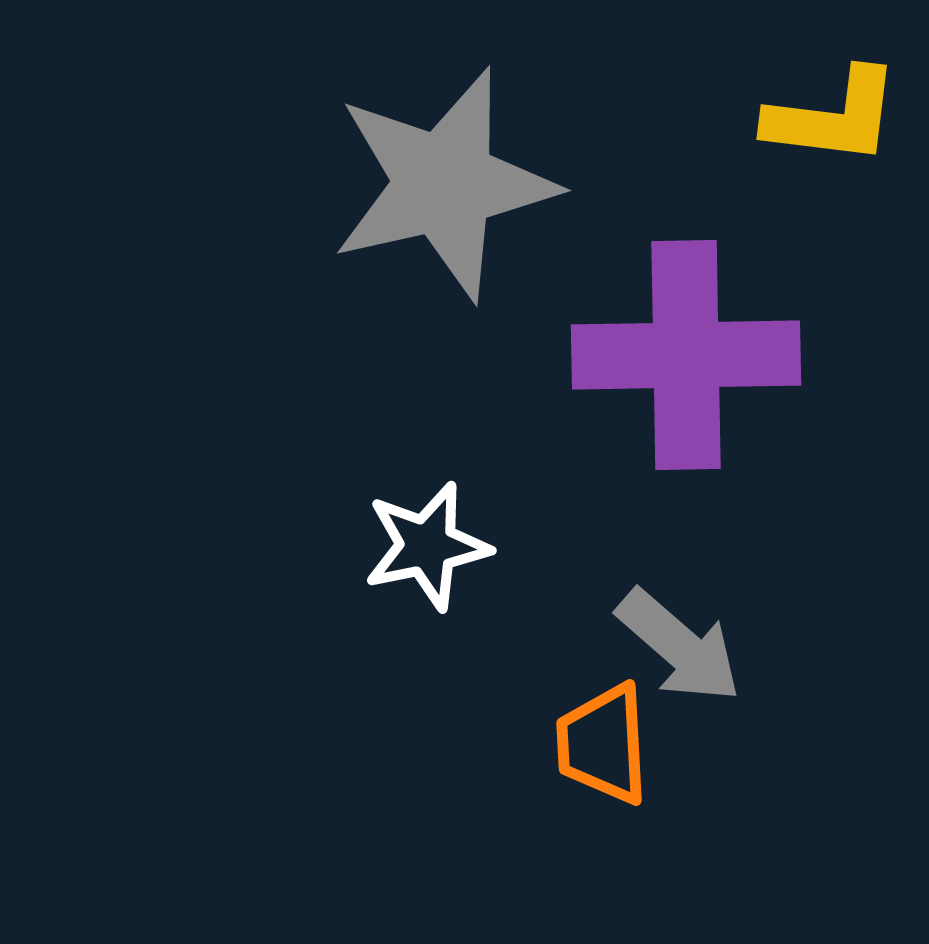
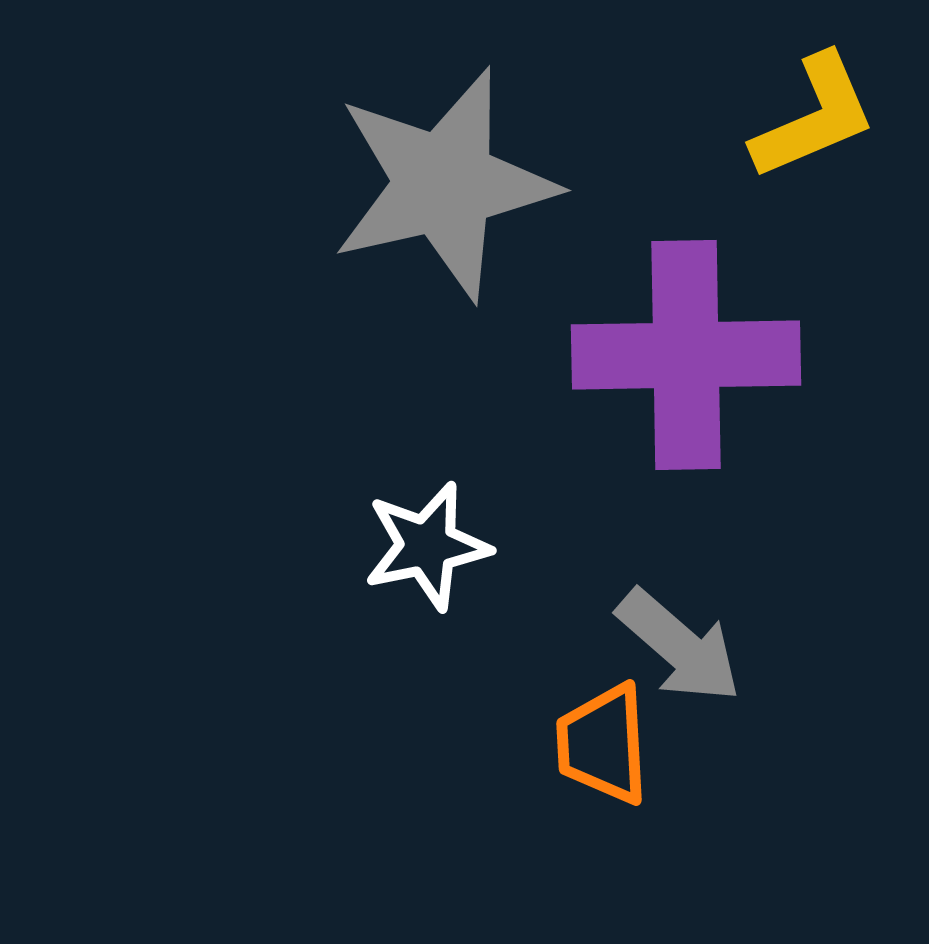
yellow L-shape: moved 19 px left; rotated 30 degrees counterclockwise
